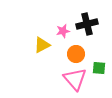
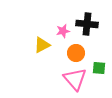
black cross: rotated 20 degrees clockwise
orange circle: moved 1 px up
